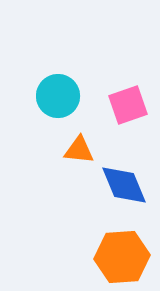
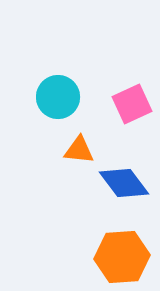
cyan circle: moved 1 px down
pink square: moved 4 px right, 1 px up; rotated 6 degrees counterclockwise
blue diamond: moved 2 px up; rotated 15 degrees counterclockwise
